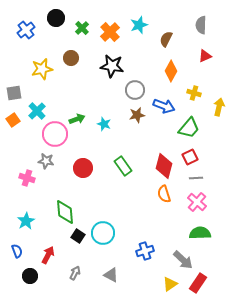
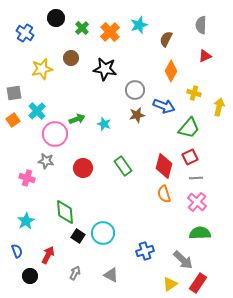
blue cross at (26, 30): moved 1 px left, 3 px down; rotated 18 degrees counterclockwise
black star at (112, 66): moved 7 px left, 3 px down
